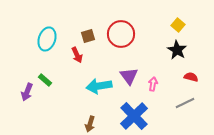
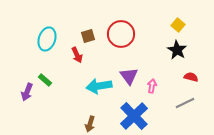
pink arrow: moved 1 px left, 2 px down
